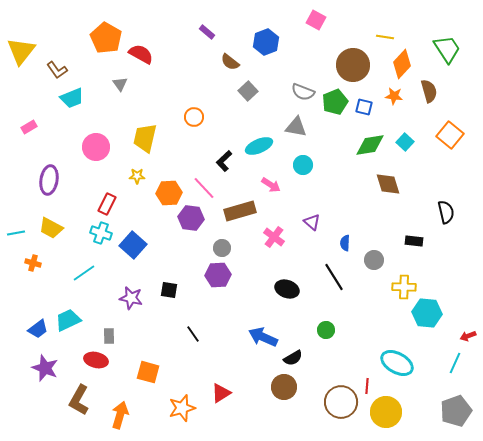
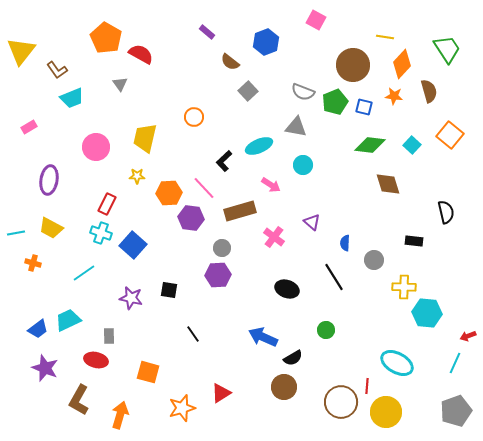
cyan square at (405, 142): moved 7 px right, 3 px down
green diamond at (370, 145): rotated 16 degrees clockwise
